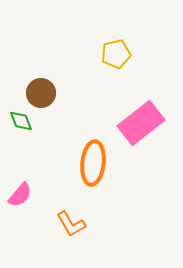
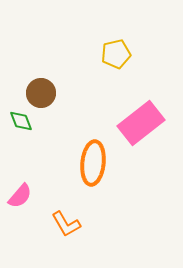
pink semicircle: moved 1 px down
orange L-shape: moved 5 px left
